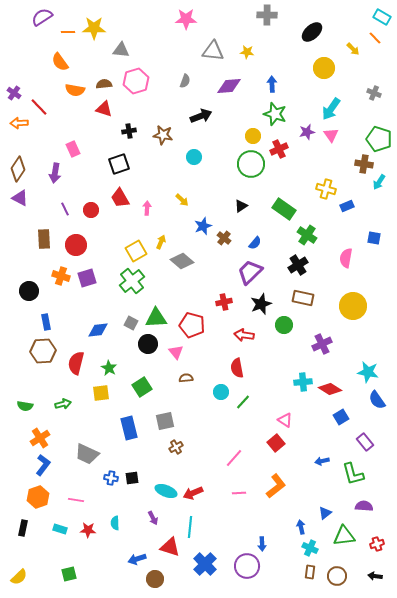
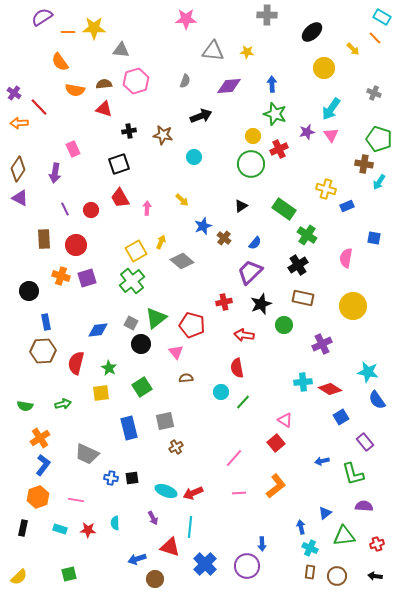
green triangle at (156, 318): rotated 35 degrees counterclockwise
black circle at (148, 344): moved 7 px left
